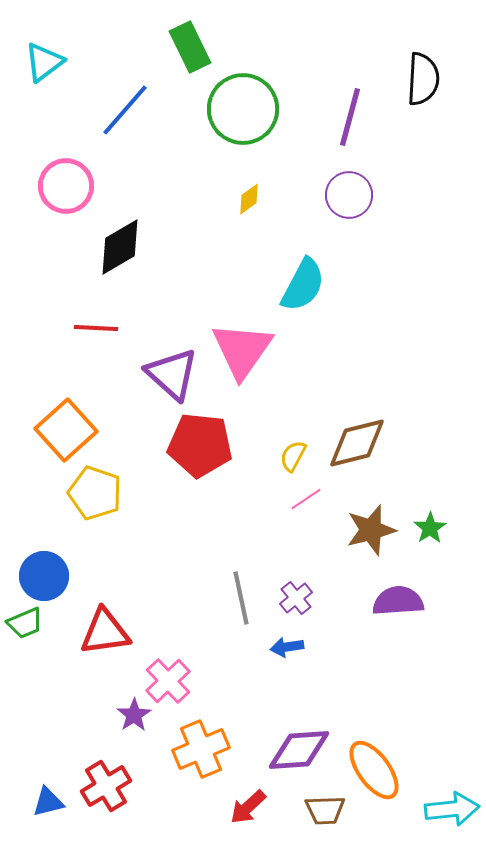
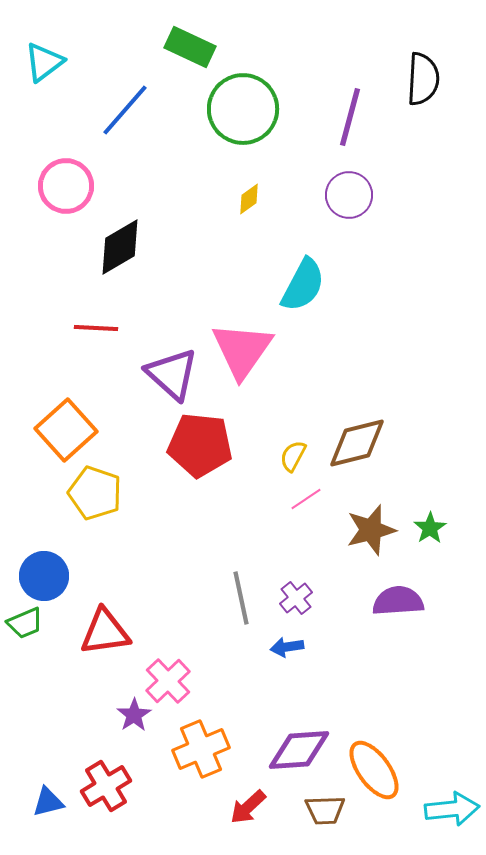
green rectangle: rotated 39 degrees counterclockwise
